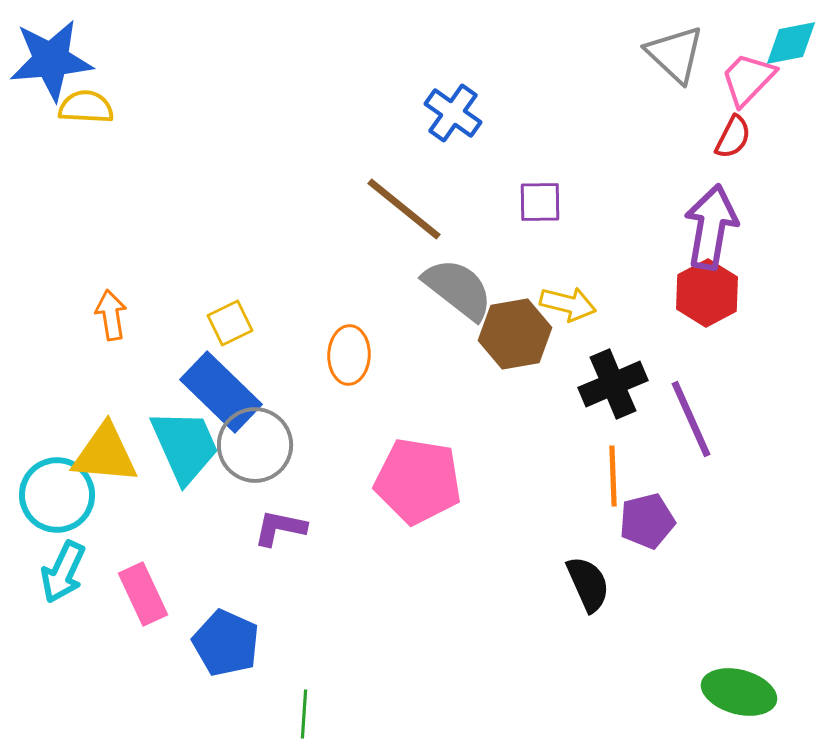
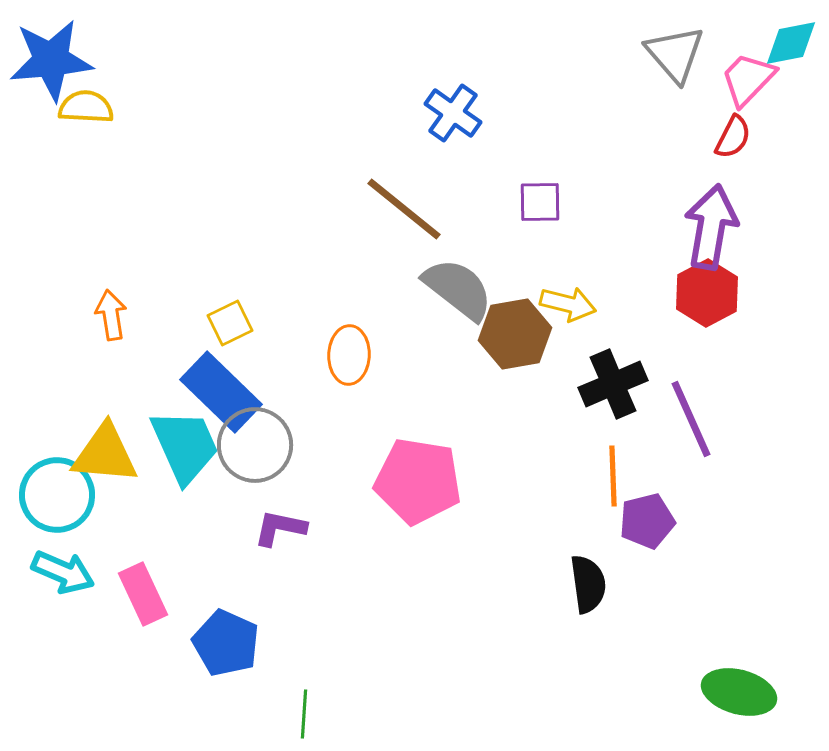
gray triangle: rotated 6 degrees clockwise
cyan arrow: rotated 92 degrees counterclockwise
black semicircle: rotated 16 degrees clockwise
